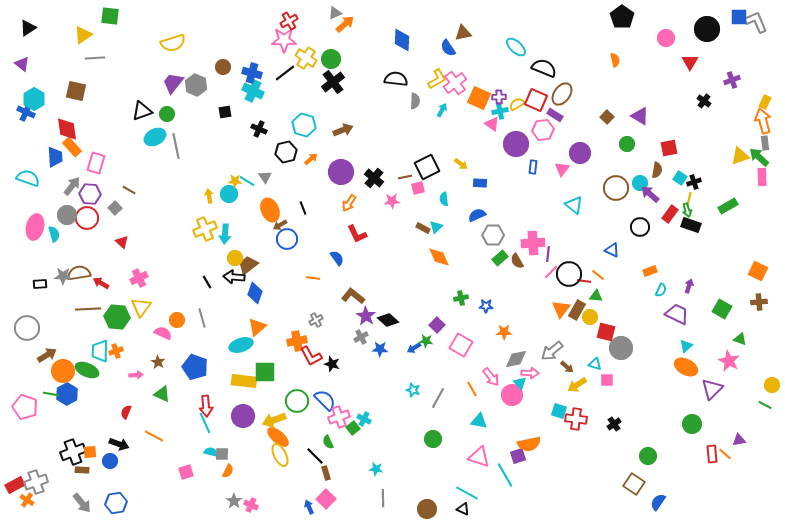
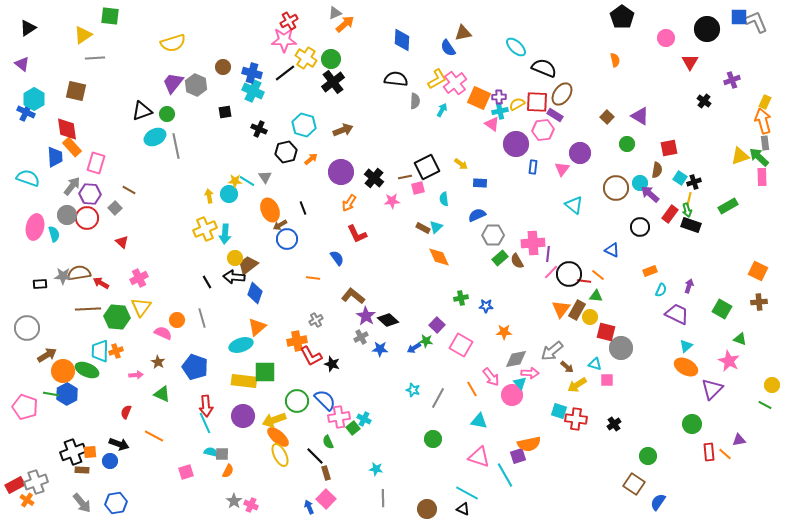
red square at (536, 100): moved 1 px right, 2 px down; rotated 20 degrees counterclockwise
pink cross at (339, 417): rotated 10 degrees clockwise
red rectangle at (712, 454): moved 3 px left, 2 px up
